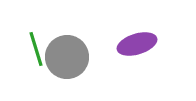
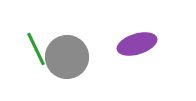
green line: rotated 8 degrees counterclockwise
